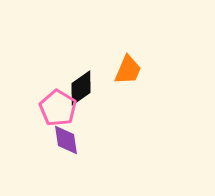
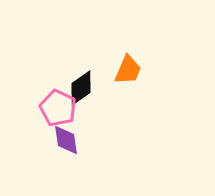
pink pentagon: rotated 6 degrees counterclockwise
